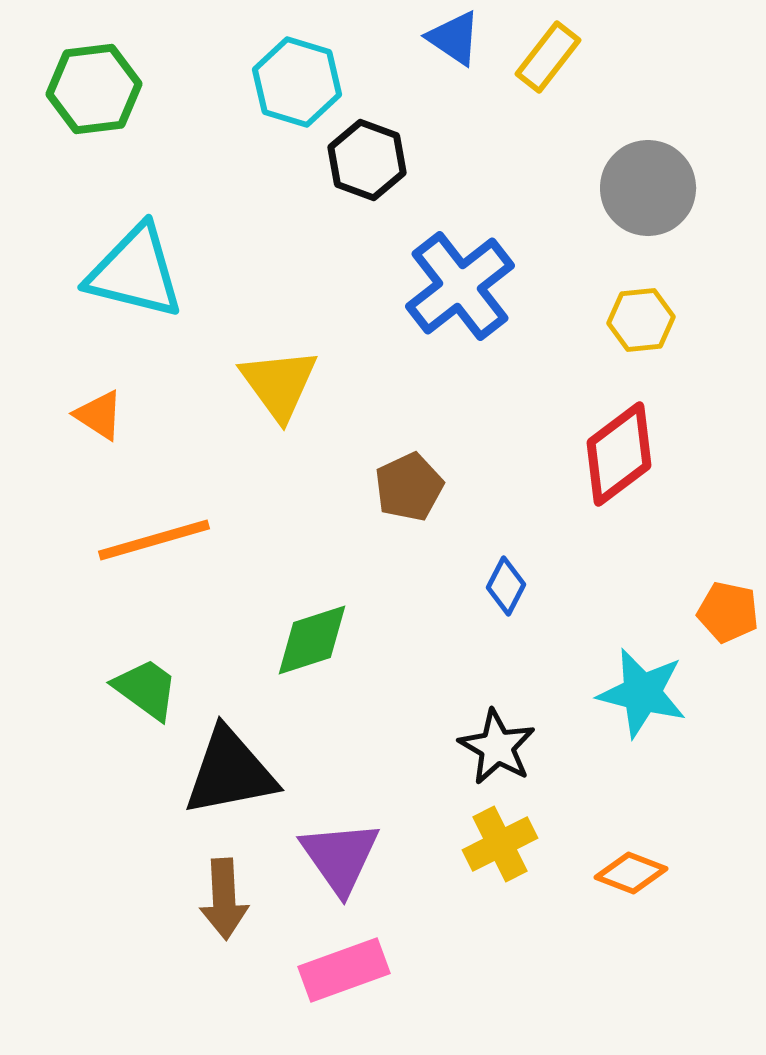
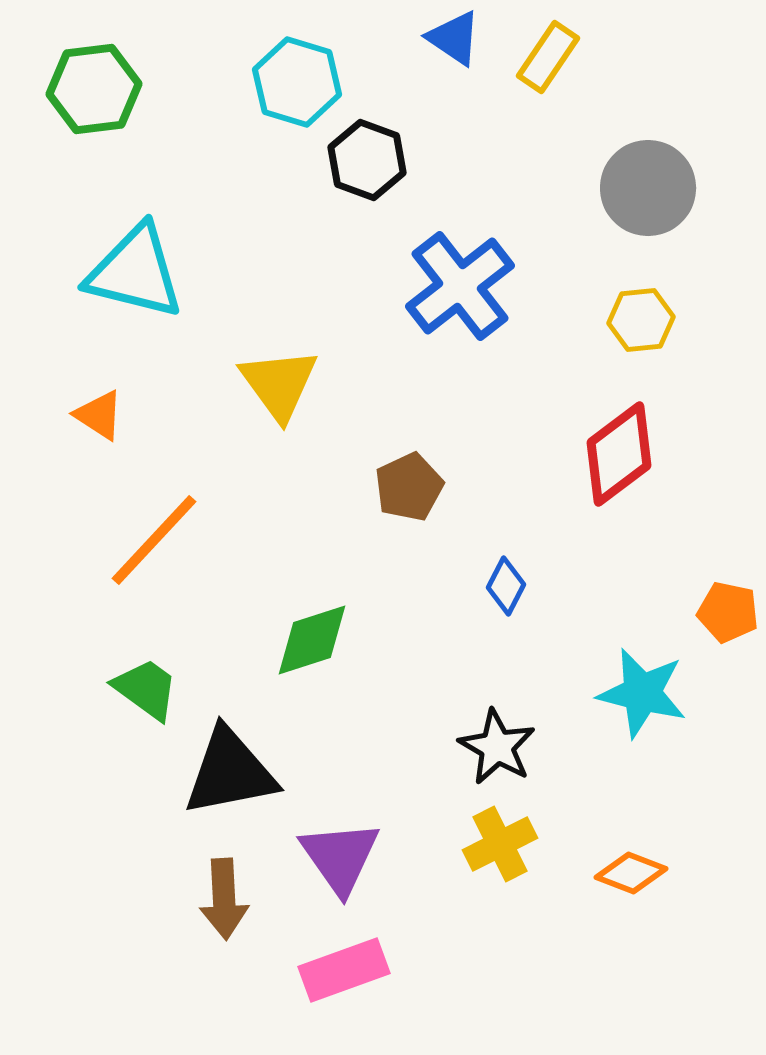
yellow rectangle: rotated 4 degrees counterclockwise
orange line: rotated 31 degrees counterclockwise
